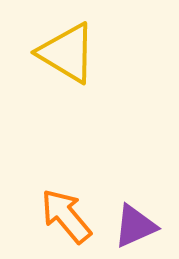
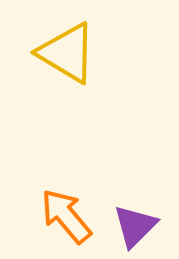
purple triangle: rotated 21 degrees counterclockwise
